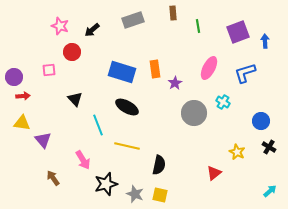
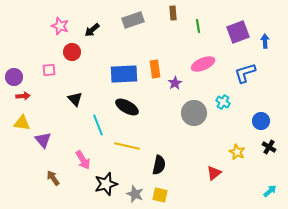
pink ellipse: moved 6 px left, 4 px up; rotated 40 degrees clockwise
blue rectangle: moved 2 px right, 2 px down; rotated 20 degrees counterclockwise
